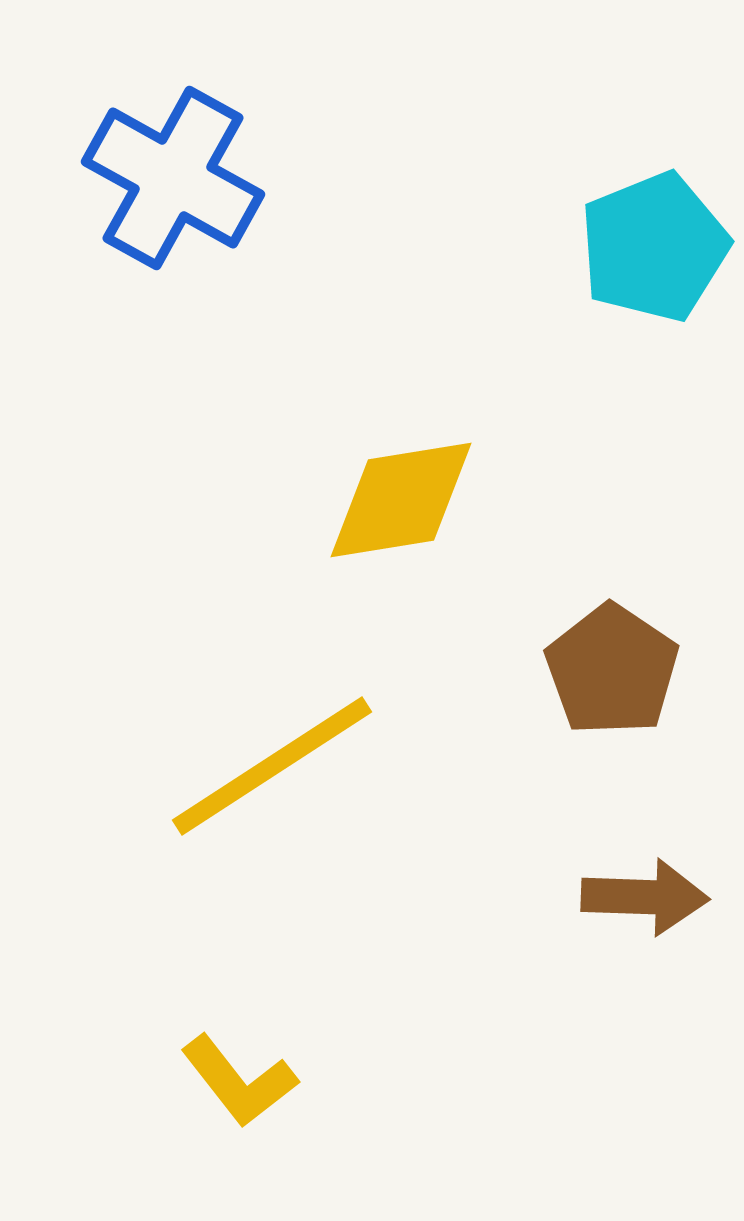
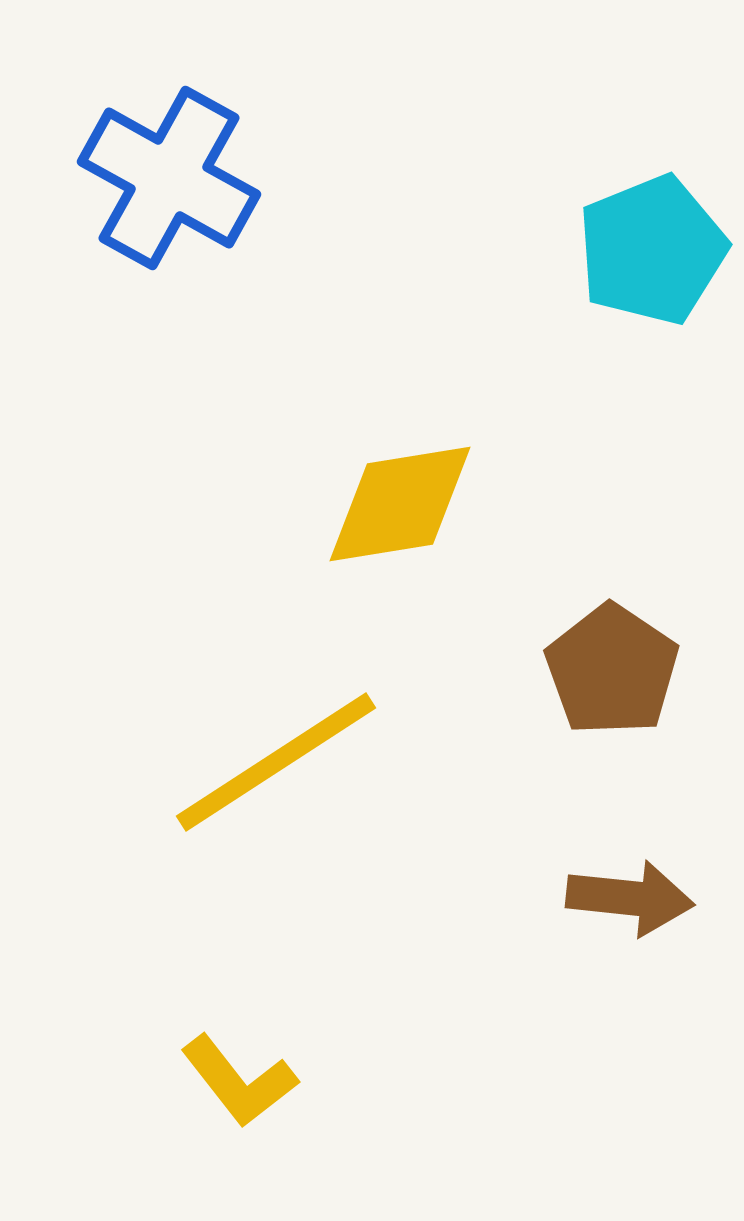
blue cross: moved 4 px left
cyan pentagon: moved 2 px left, 3 px down
yellow diamond: moved 1 px left, 4 px down
yellow line: moved 4 px right, 4 px up
brown arrow: moved 15 px left, 1 px down; rotated 4 degrees clockwise
